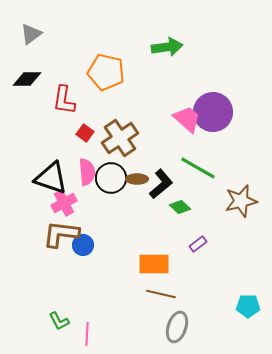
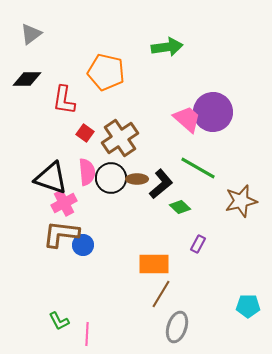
purple rectangle: rotated 24 degrees counterclockwise
brown line: rotated 72 degrees counterclockwise
